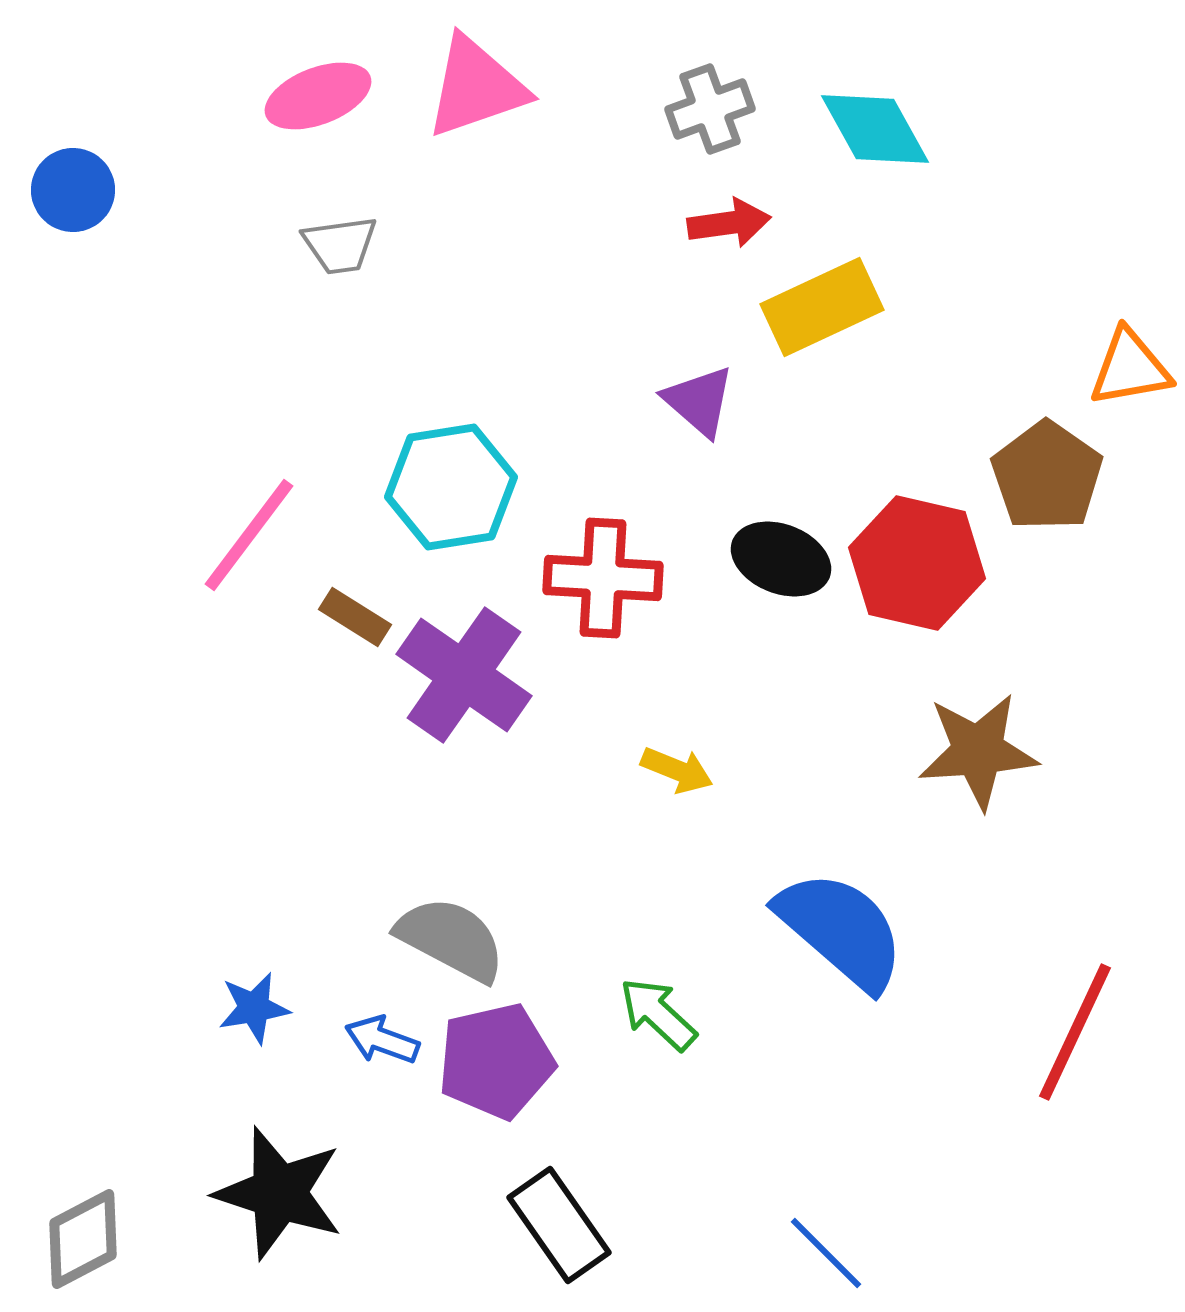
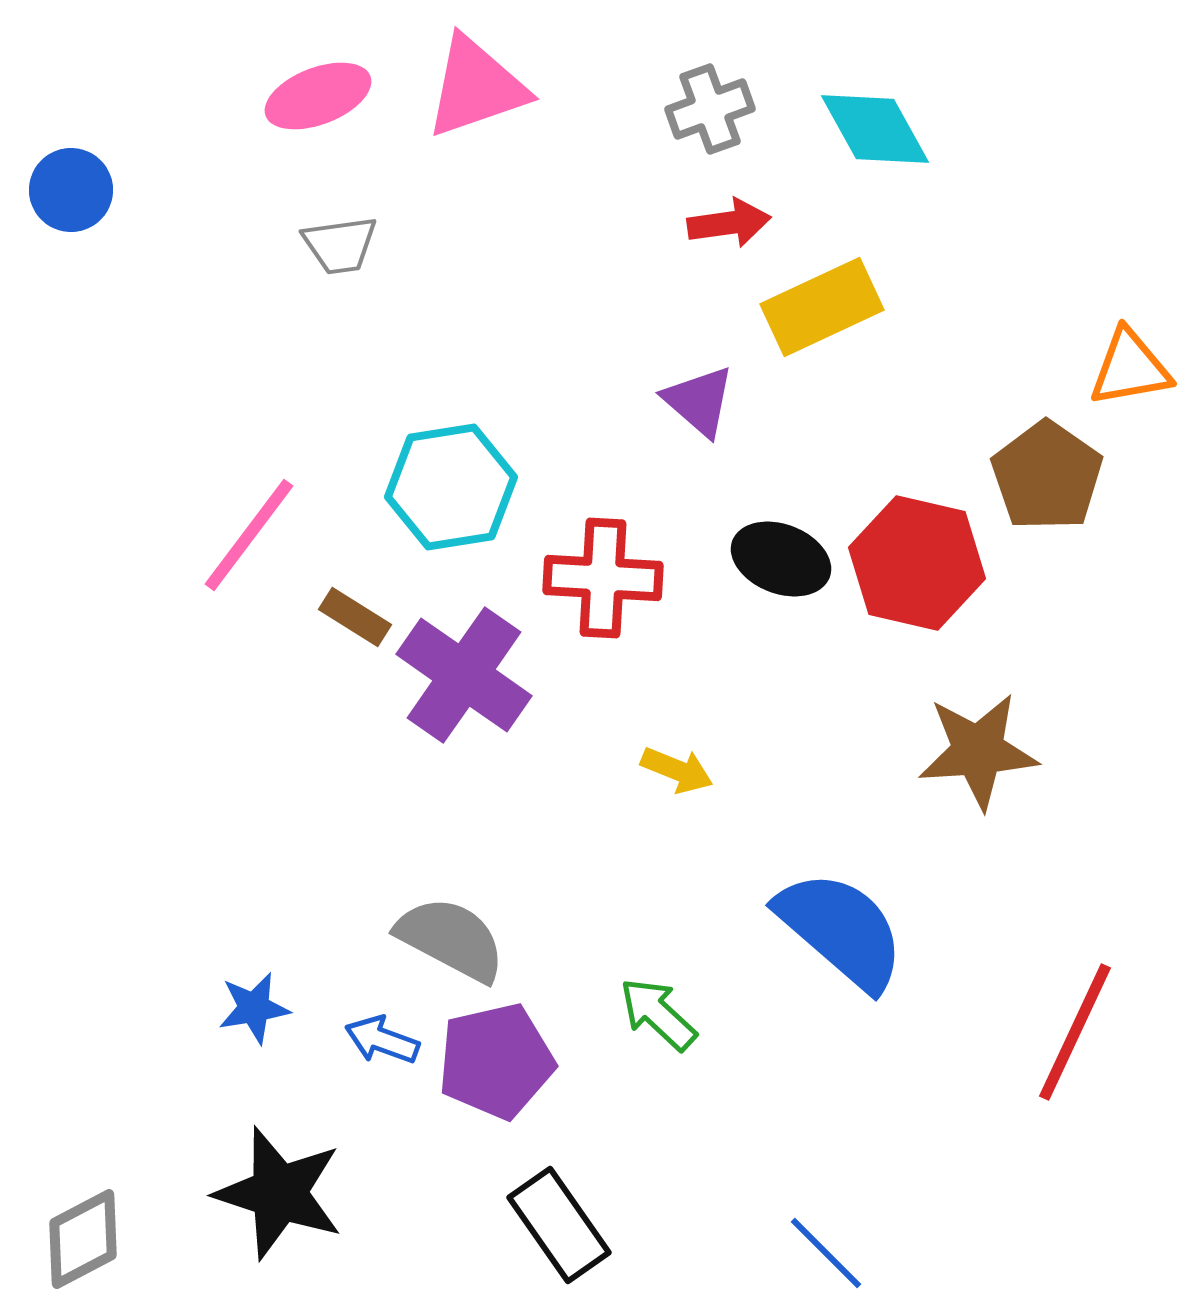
blue circle: moved 2 px left
